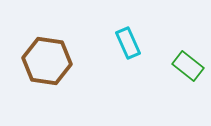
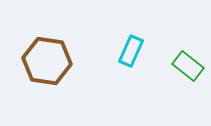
cyan rectangle: moved 3 px right, 8 px down; rotated 48 degrees clockwise
